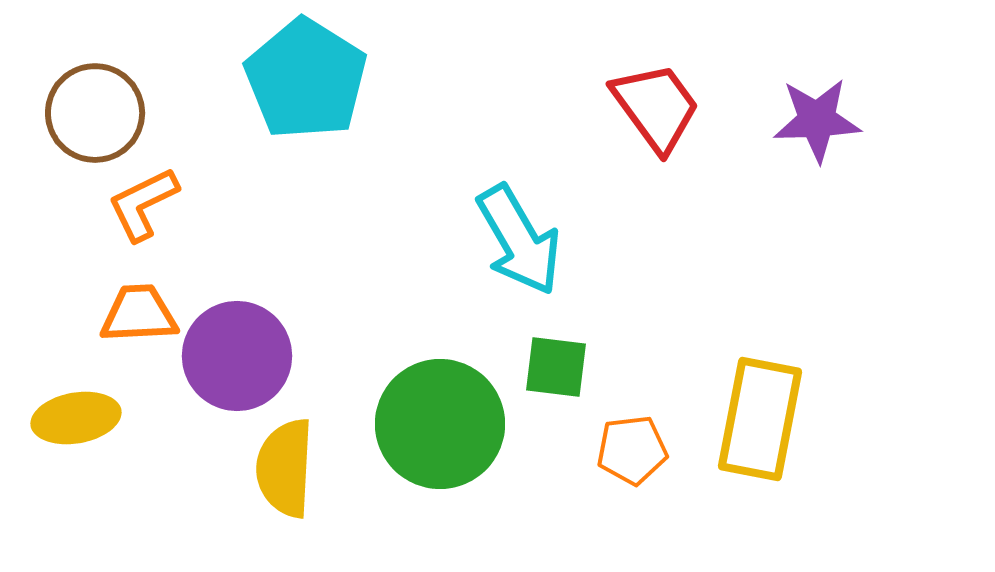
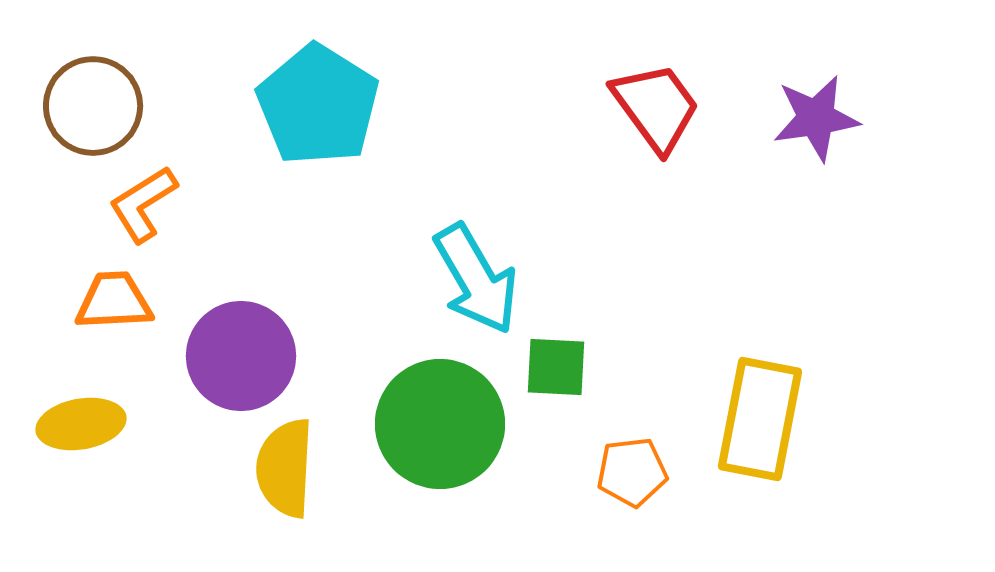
cyan pentagon: moved 12 px right, 26 px down
brown circle: moved 2 px left, 7 px up
purple star: moved 1 px left, 2 px up; rotated 6 degrees counterclockwise
orange L-shape: rotated 6 degrees counterclockwise
cyan arrow: moved 43 px left, 39 px down
orange trapezoid: moved 25 px left, 13 px up
purple circle: moved 4 px right
green square: rotated 4 degrees counterclockwise
yellow ellipse: moved 5 px right, 6 px down
orange pentagon: moved 22 px down
